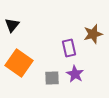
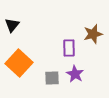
purple rectangle: rotated 12 degrees clockwise
orange square: rotated 8 degrees clockwise
